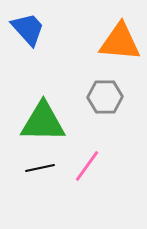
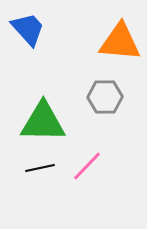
pink line: rotated 8 degrees clockwise
